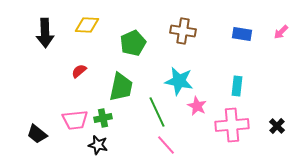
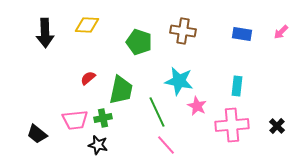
green pentagon: moved 6 px right, 1 px up; rotated 30 degrees counterclockwise
red semicircle: moved 9 px right, 7 px down
green trapezoid: moved 3 px down
